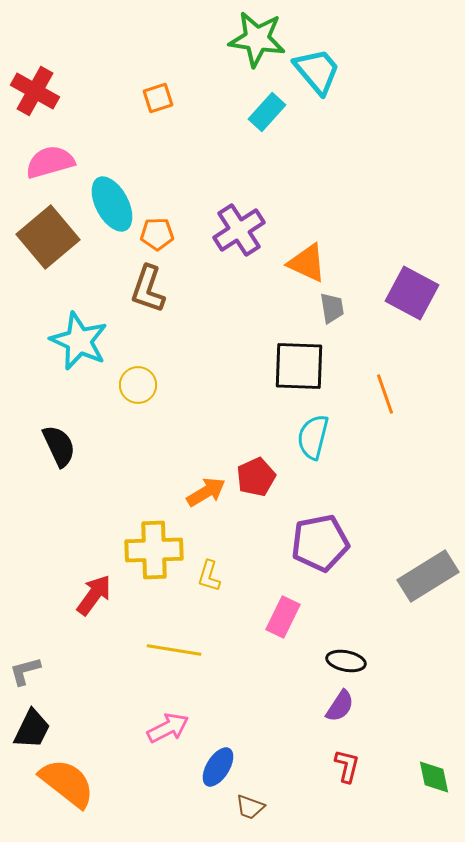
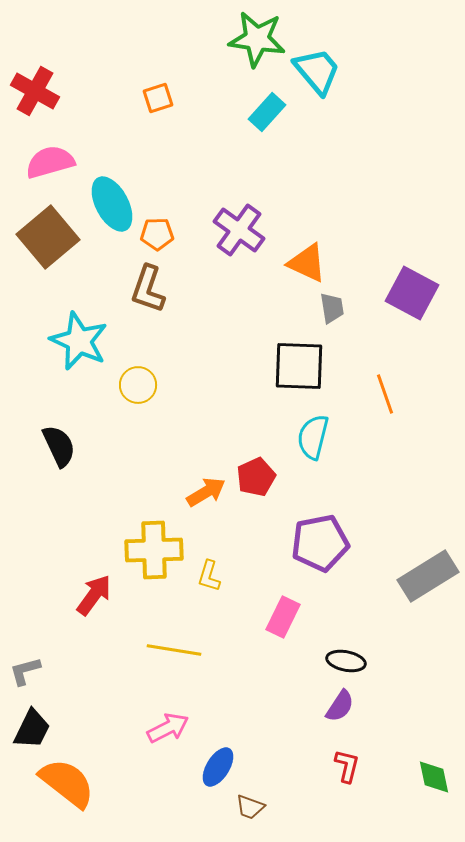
purple cross: rotated 21 degrees counterclockwise
